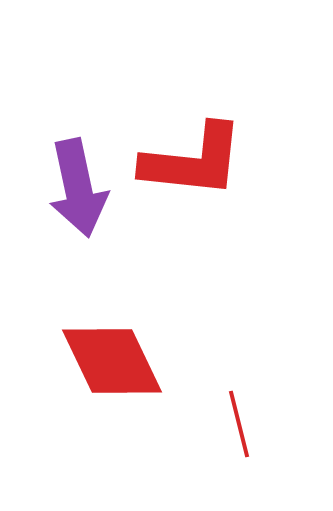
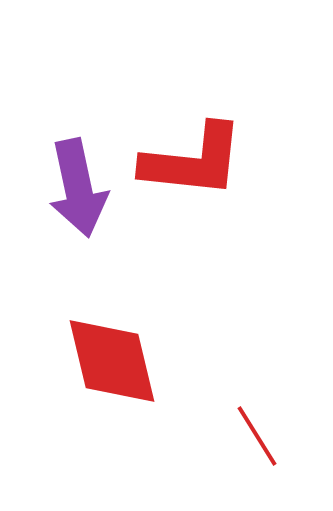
red diamond: rotated 12 degrees clockwise
red line: moved 18 px right, 12 px down; rotated 18 degrees counterclockwise
